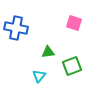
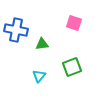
blue cross: moved 2 px down
green triangle: moved 6 px left, 8 px up
green square: moved 1 px down
